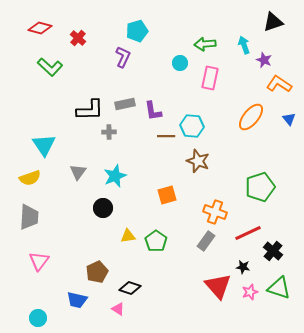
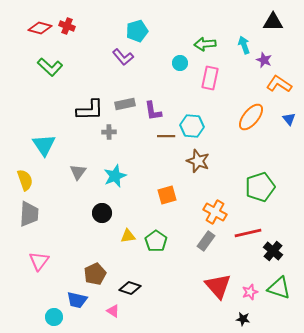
black triangle at (273, 22): rotated 20 degrees clockwise
red cross at (78, 38): moved 11 px left, 12 px up; rotated 21 degrees counterclockwise
purple L-shape at (123, 57): rotated 115 degrees clockwise
yellow semicircle at (30, 178): moved 5 px left, 2 px down; rotated 90 degrees counterclockwise
black circle at (103, 208): moved 1 px left, 5 px down
orange cross at (215, 212): rotated 10 degrees clockwise
gray trapezoid at (29, 217): moved 3 px up
red line at (248, 233): rotated 12 degrees clockwise
black star at (243, 267): moved 52 px down
brown pentagon at (97, 272): moved 2 px left, 2 px down
pink triangle at (118, 309): moved 5 px left, 2 px down
cyan circle at (38, 318): moved 16 px right, 1 px up
